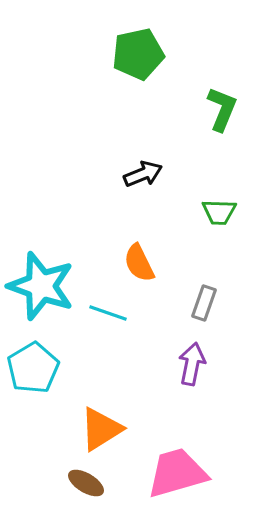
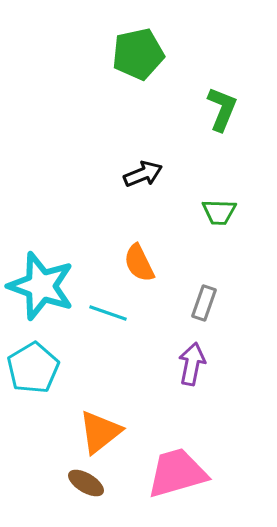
orange triangle: moved 1 px left, 3 px down; rotated 6 degrees counterclockwise
